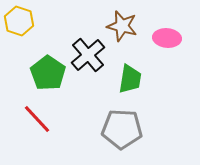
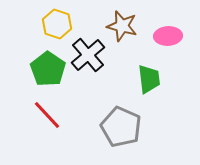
yellow hexagon: moved 38 px right, 3 px down
pink ellipse: moved 1 px right, 2 px up; rotated 8 degrees counterclockwise
green pentagon: moved 4 px up
green trapezoid: moved 19 px right; rotated 16 degrees counterclockwise
red line: moved 10 px right, 4 px up
gray pentagon: moved 1 px left, 2 px up; rotated 21 degrees clockwise
